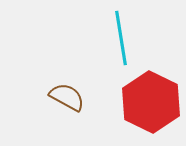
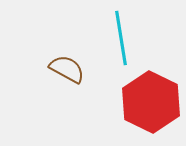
brown semicircle: moved 28 px up
